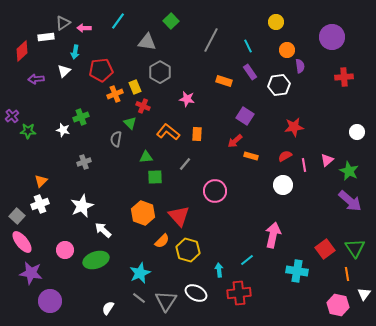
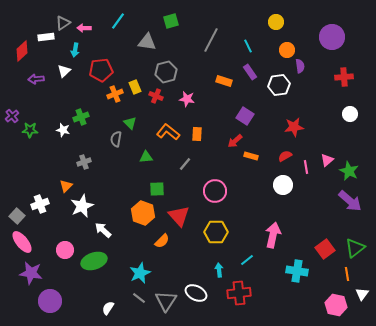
green square at (171, 21): rotated 28 degrees clockwise
cyan arrow at (75, 52): moved 2 px up
gray hexagon at (160, 72): moved 6 px right; rotated 15 degrees clockwise
red cross at (143, 106): moved 13 px right, 10 px up
green star at (28, 131): moved 2 px right, 1 px up
white circle at (357, 132): moved 7 px left, 18 px up
pink line at (304, 165): moved 2 px right, 2 px down
green square at (155, 177): moved 2 px right, 12 px down
orange triangle at (41, 181): moved 25 px right, 5 px down
green triangle at (355, 248): rotated 25 degrees clockwise
yellow hexagon at (188, 250): moved 28 px right, 18 px up; rotated 15 degrees counterclockwise
green ellipse at (96, 260): moved 2 px left, 1 px down
white triangle at (364, 294): moved 2 px left
pink hexagon at (338, 305): moved 2 px left
